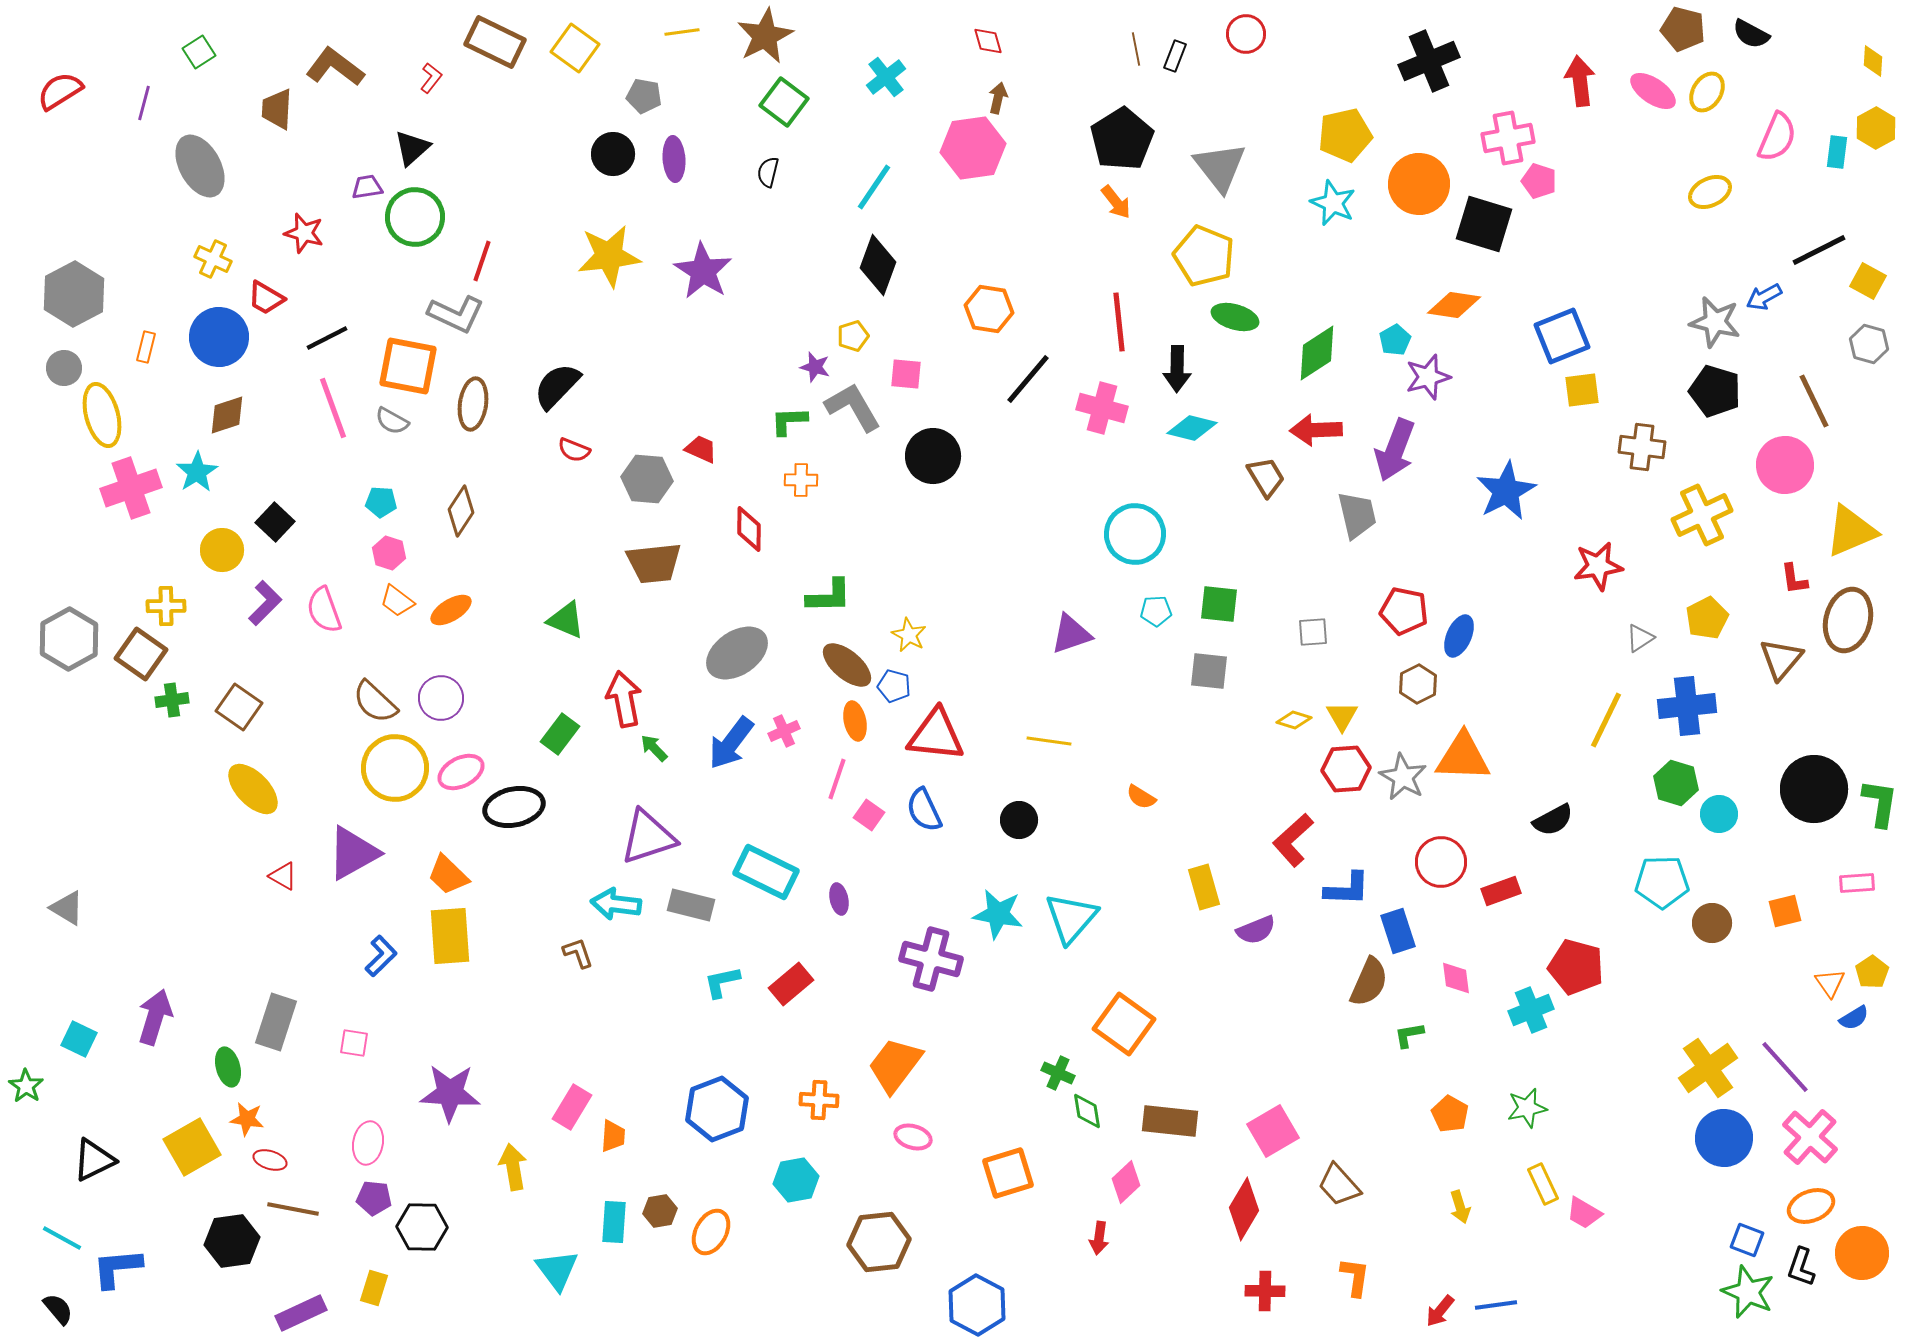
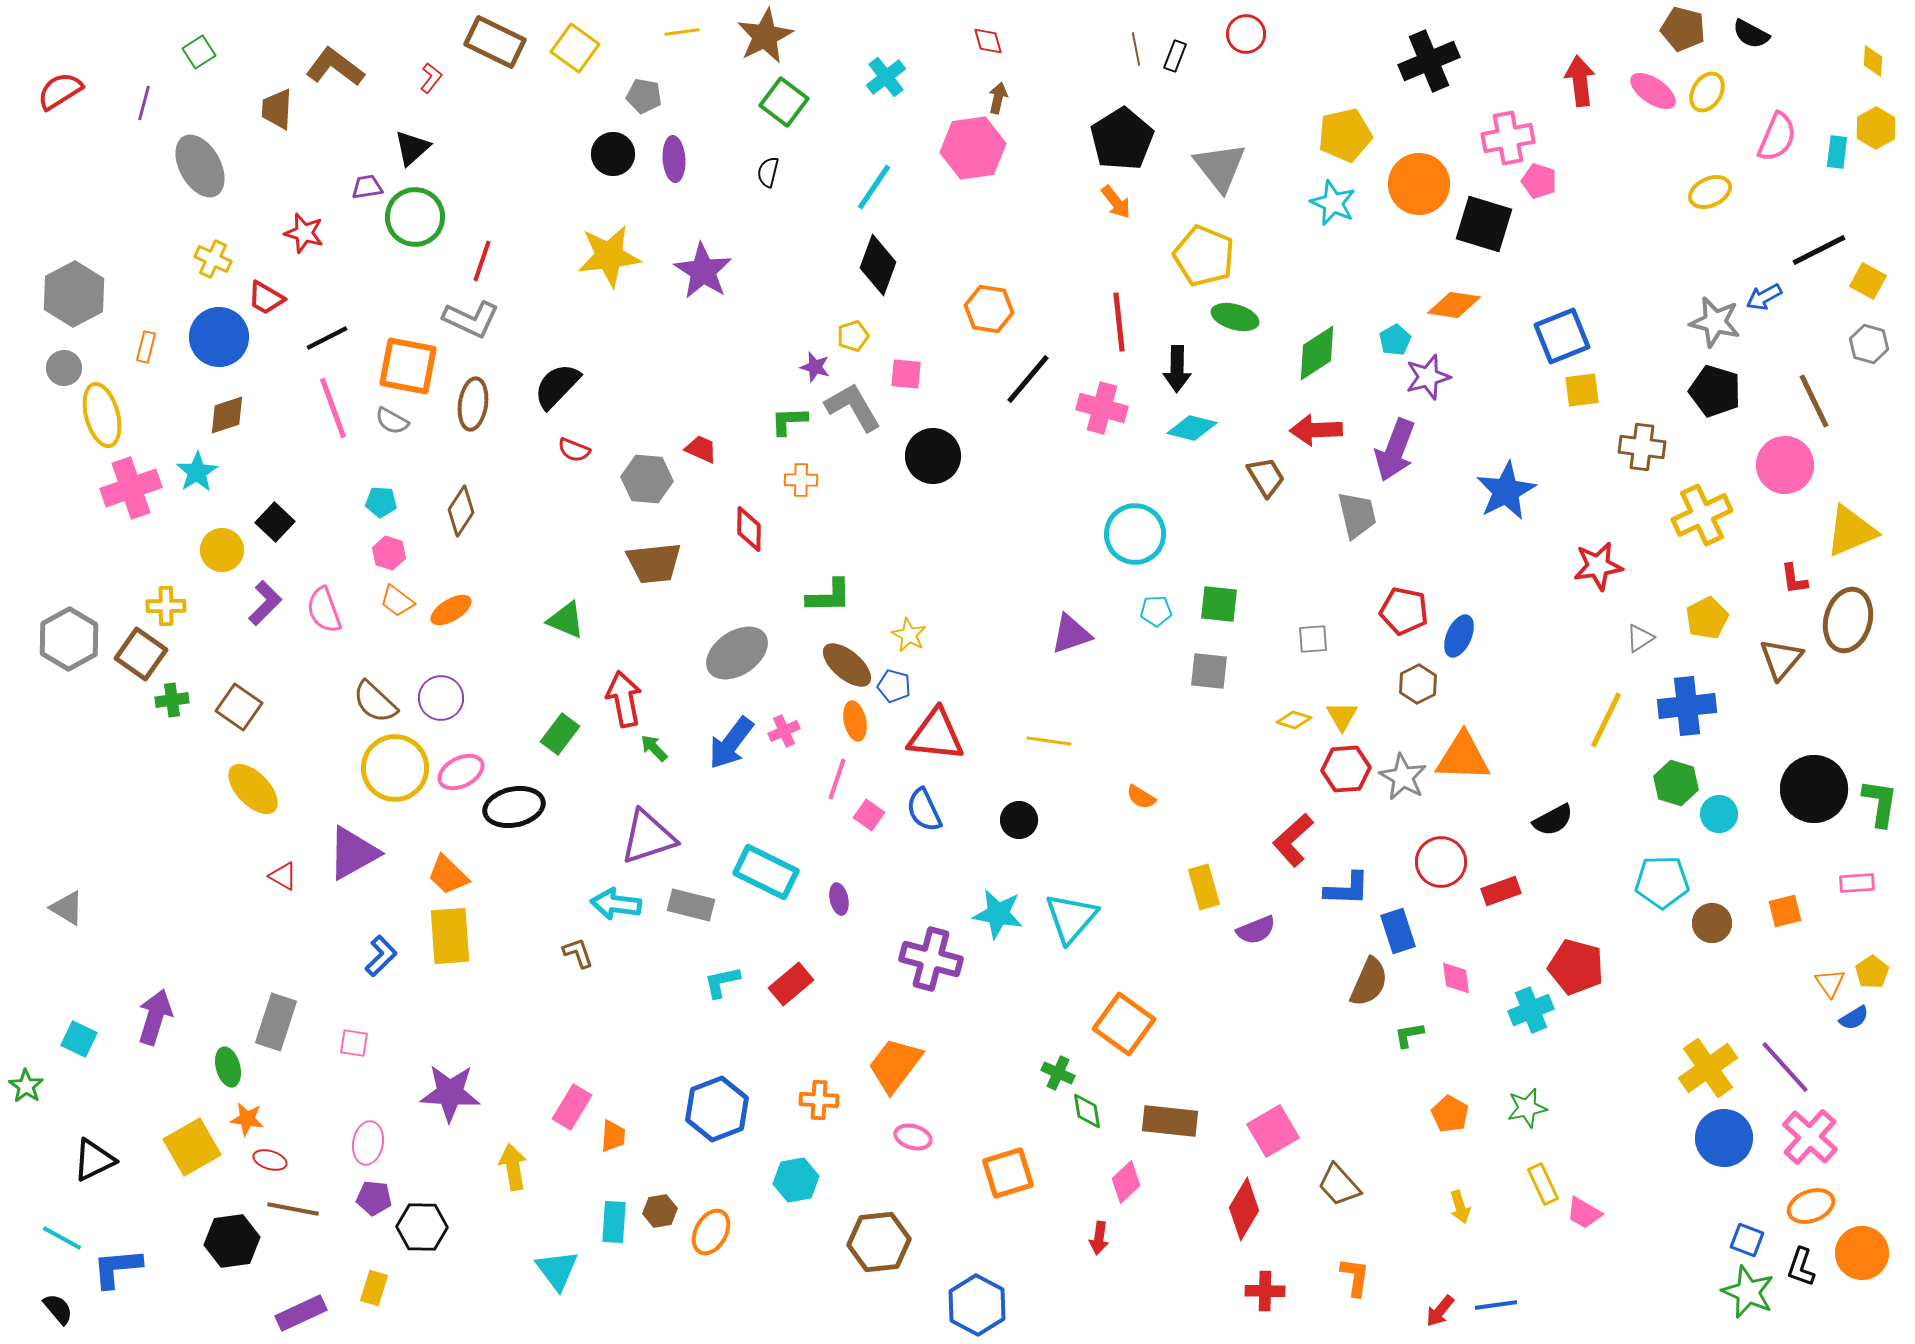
gray L-shape at (456, 314): moved 15 px right, 5 px down
gray square at (1313, 632): moved 7 px down
